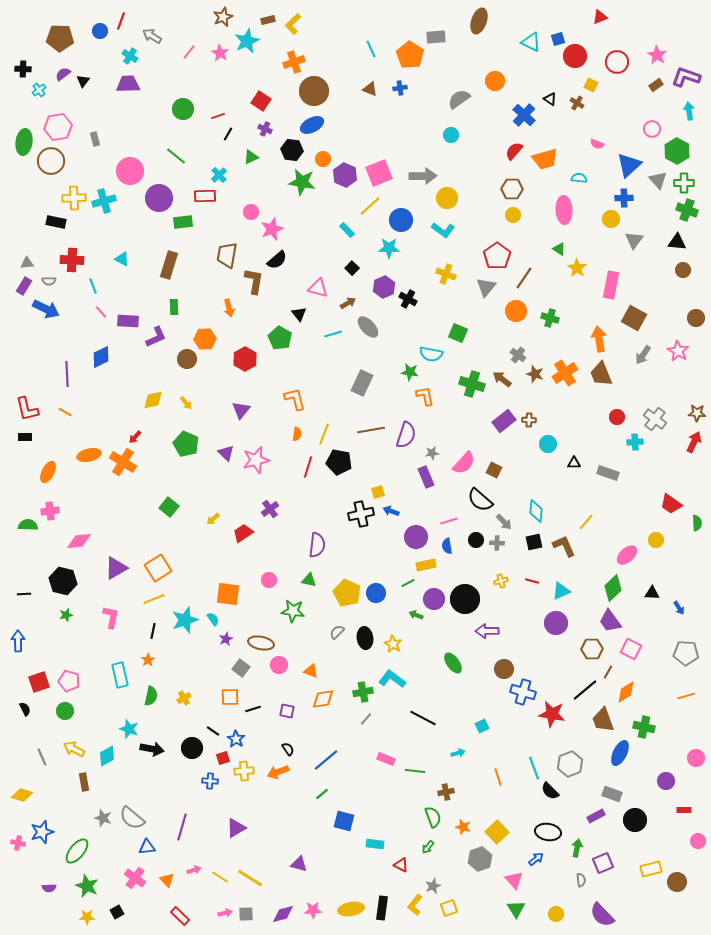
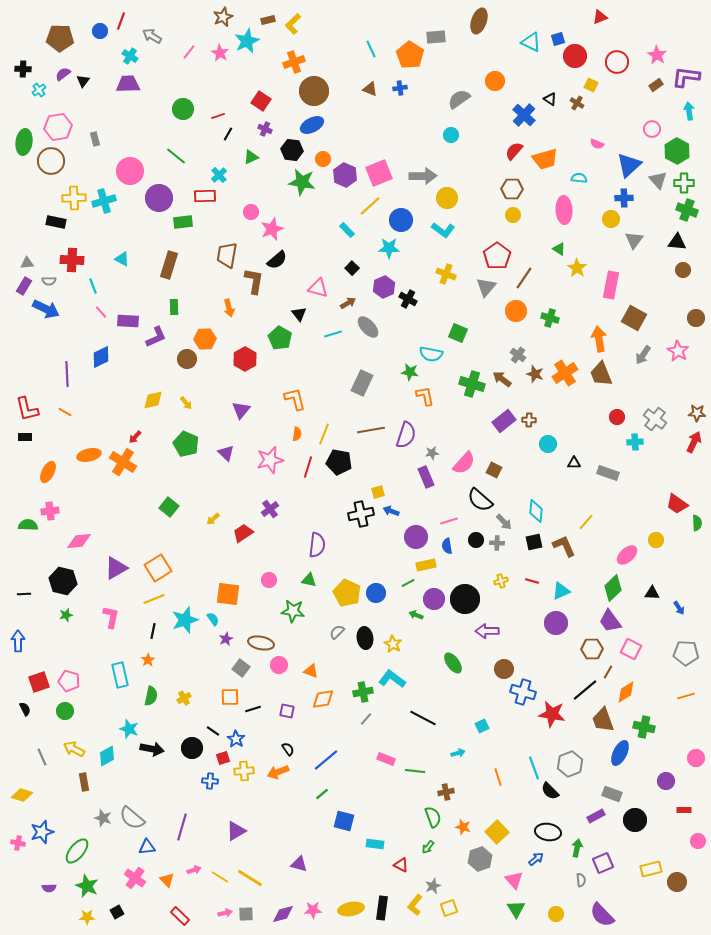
purple L-shape at (686, 77): rotated 12 degrees counterclockwise
pink star at (256, 460): moved 14 px right
red trapezoid at (671, 504): moved 6 px right
purple triangle at (236, 828): moved 3 px down
